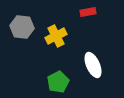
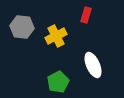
red rectangle: moved 2 px left, 3 px down; rotated 63 degrees counterclockwise
